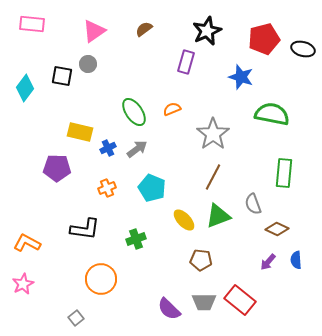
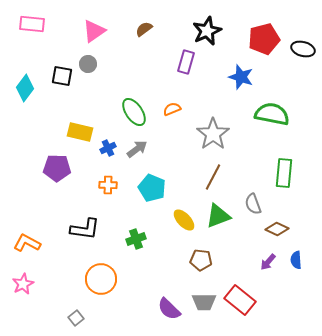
orange cross: moved 1 px right, 3 px up; rotated 24 degrees clockwise
